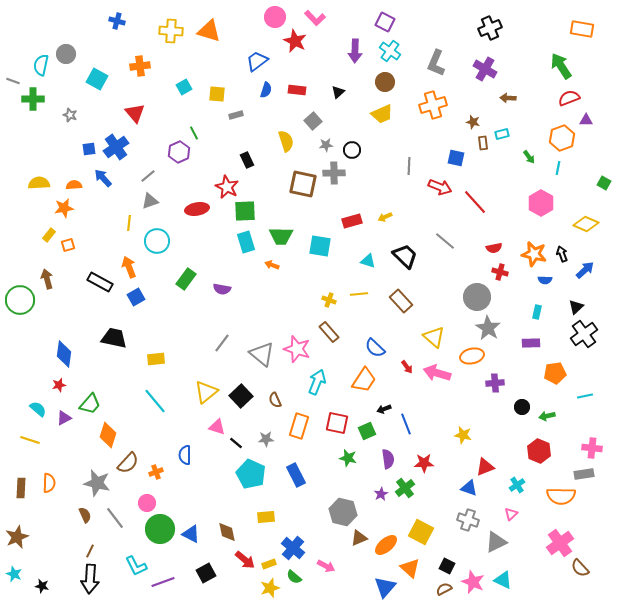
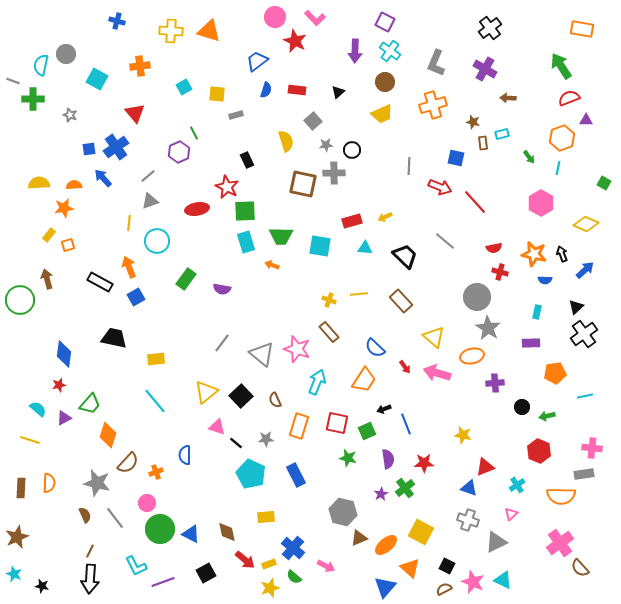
black cross at (490, 28): rotated 15 degrees counterclockwise
cyan triangle at (368, 261): moved 3 px left, 13 px up; rotated 14 degrees counterclockwise
red arrow at (407, 367): moved 2 px left
